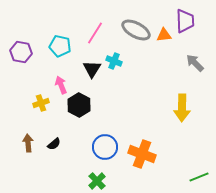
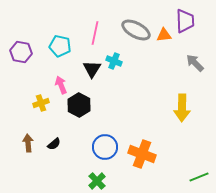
pink line: rotated 20 degrees counterclockwise
